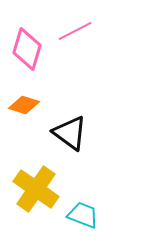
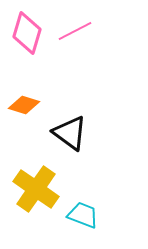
pink diamond: moved 16 px up
